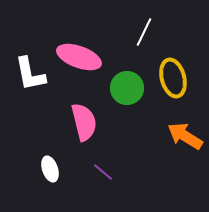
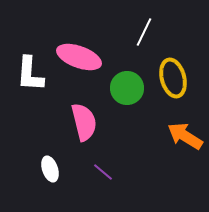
white L-shape: rotated 15 degrees clockwise
